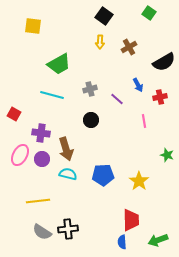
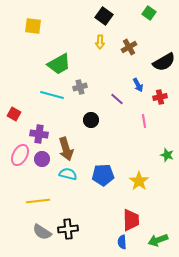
gray cross: moved 10 px left, 2 px up
purple cross: moved 2 px left, 1 px down
